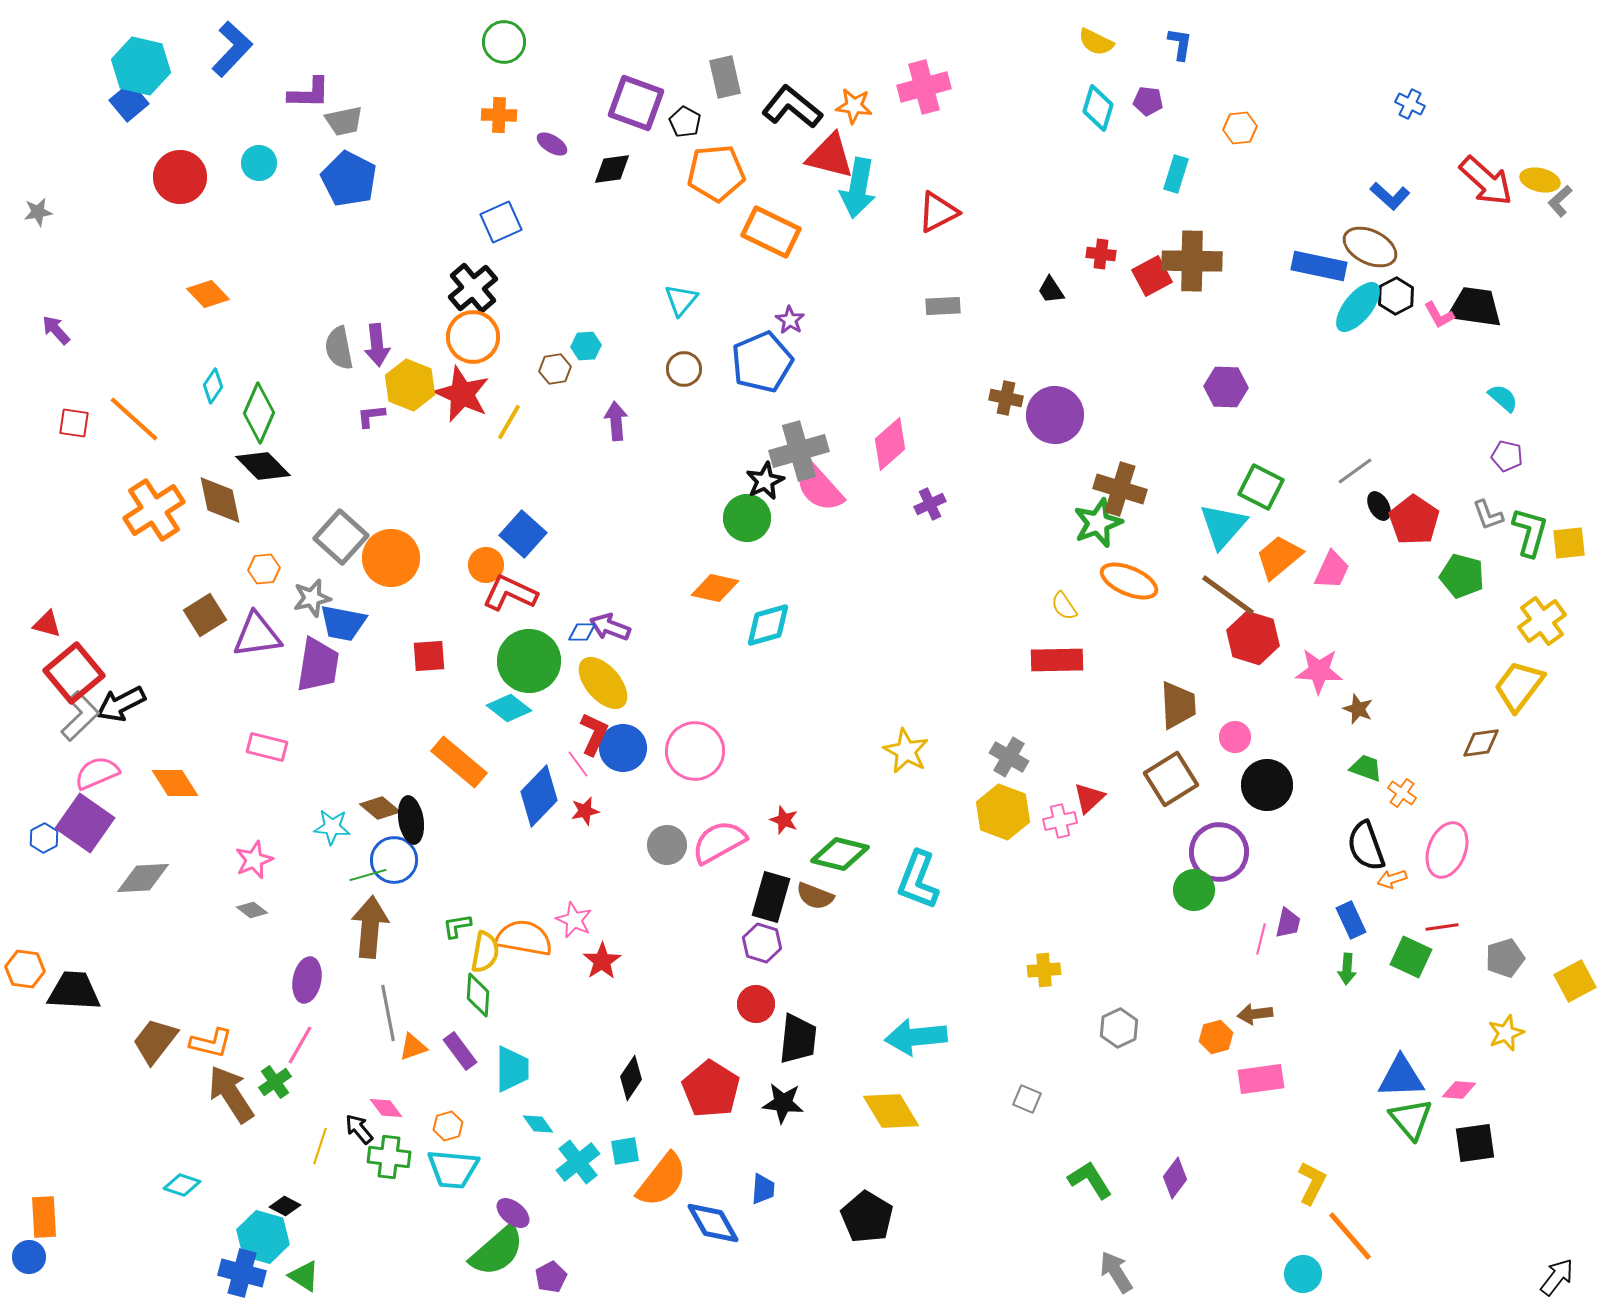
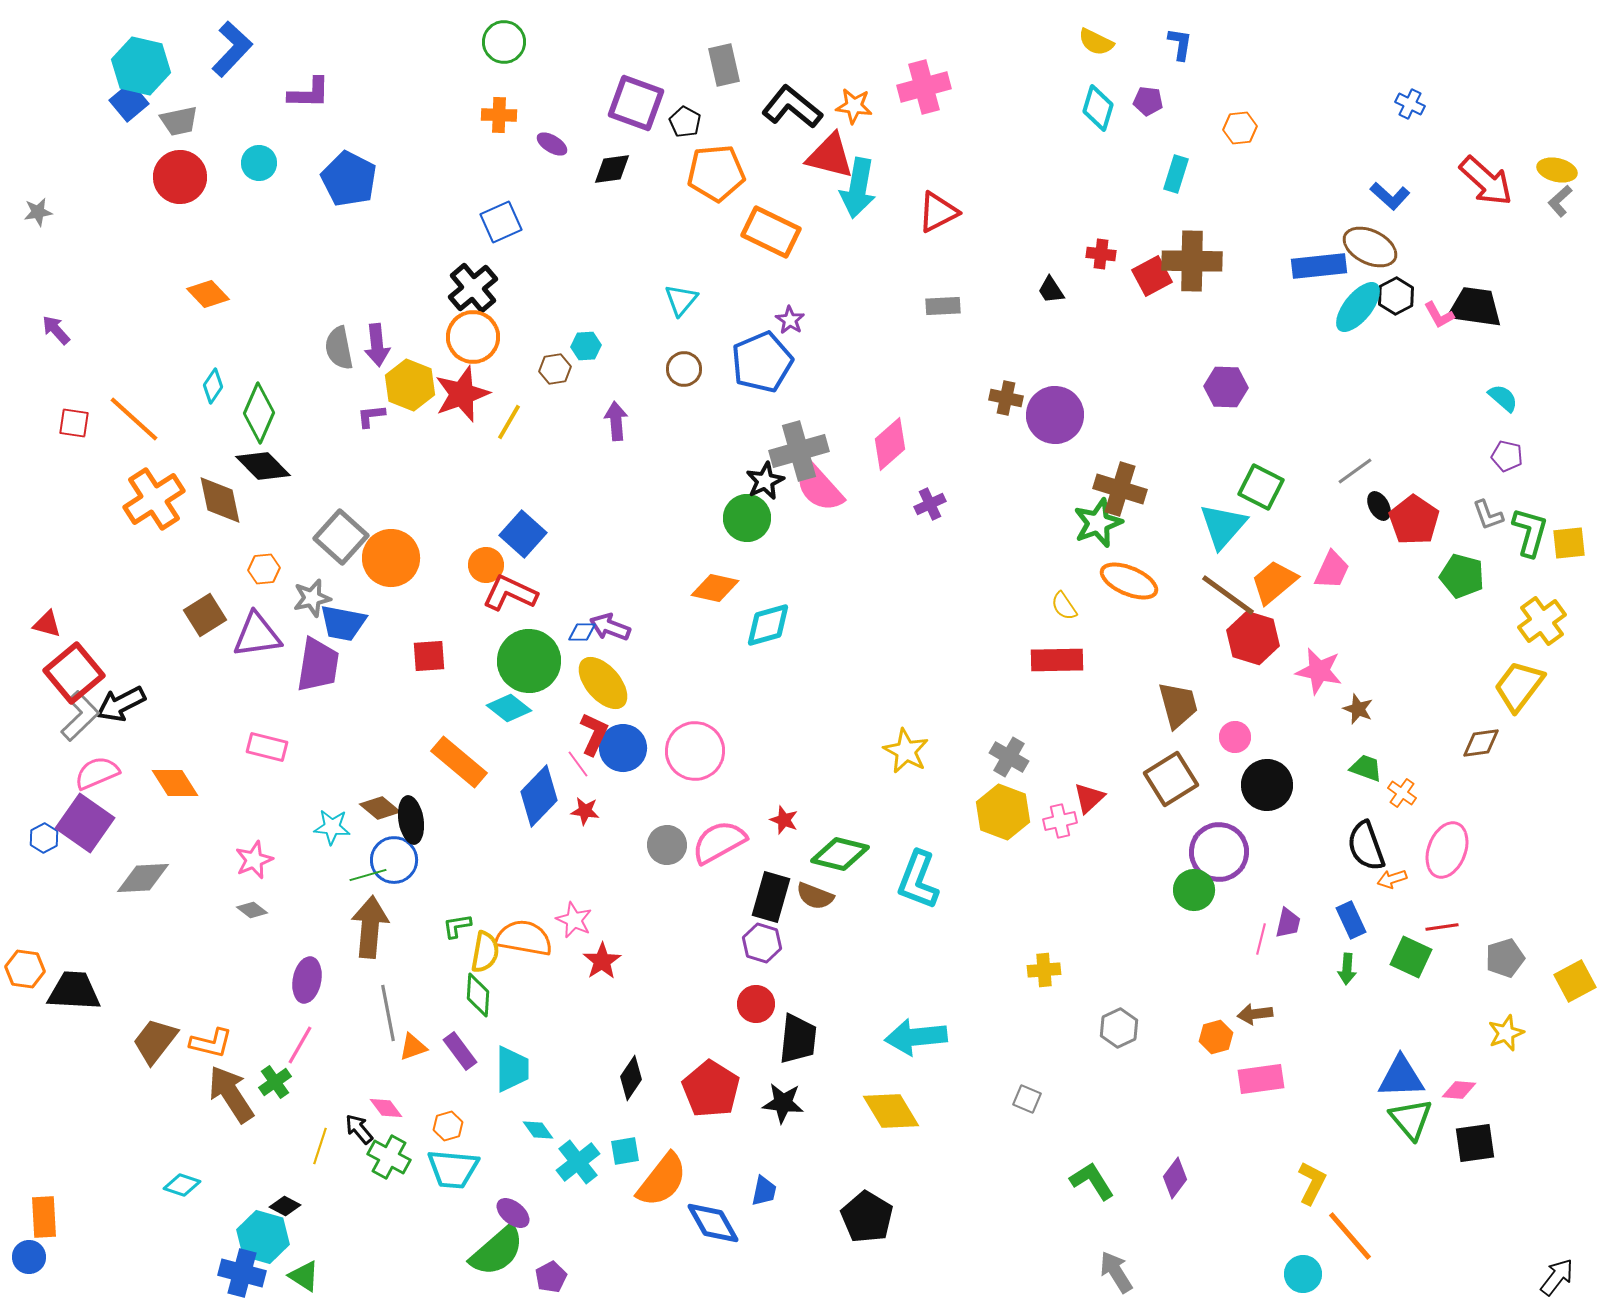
gray rectangle at (725, 77): moved 1 px left, 12 px up
gray trapezoid at (344, 121): moved 165 px left
yellow ellipse at (1540, 180): moved 17 px right, 10 px up
blue rectangle at (1319, 266): rotated 18 degrees counterclockwise
red star at (462, 394): rotated 28 degrees clockwise
orange cross at (154, 510): moved 11 px up
orange trapezoid at (1279, 557): moved 5 px left, 25 px down
pink star at (1319, 671): rotated 9 degrees clockwise
brown trapezoid at (1178, 705): rotated 12 degrees counterclockwise
red star at (585, 811): rotated 20 degrees clockwise
cyan diamond at (538, 1124): moved 6 px down
green cross at (389, 1157): rotated 21 degrees clockwise
green L-shape at (1090, 1180): moved 2 px right, 1 px down
blue trapezoid at (763, 1189): moved 1 px right, 2 px down; rotated 8 degrees clockwise
